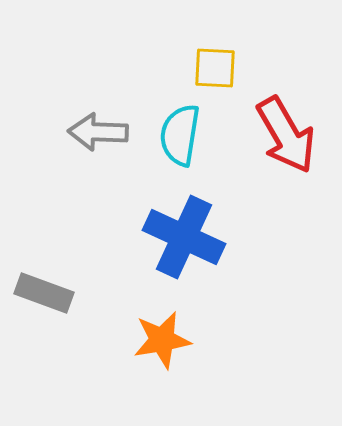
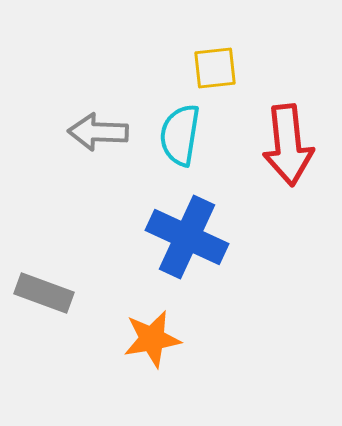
yellow square: rotated 9 degrees counterclockwise
red arrow: moved 2 px right, 10 px down; rotated 24 degrees clockwise
blue cross: moved 3 px right
orange star: moved 10 px left, 1 px up
